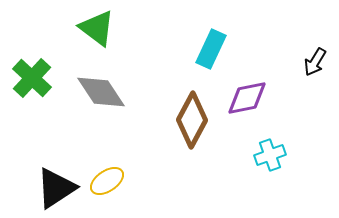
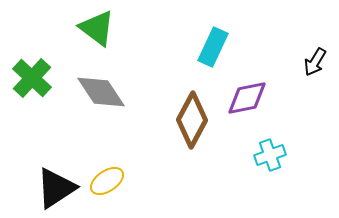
cyan rectangle: moved 2 px right, 2 px up
